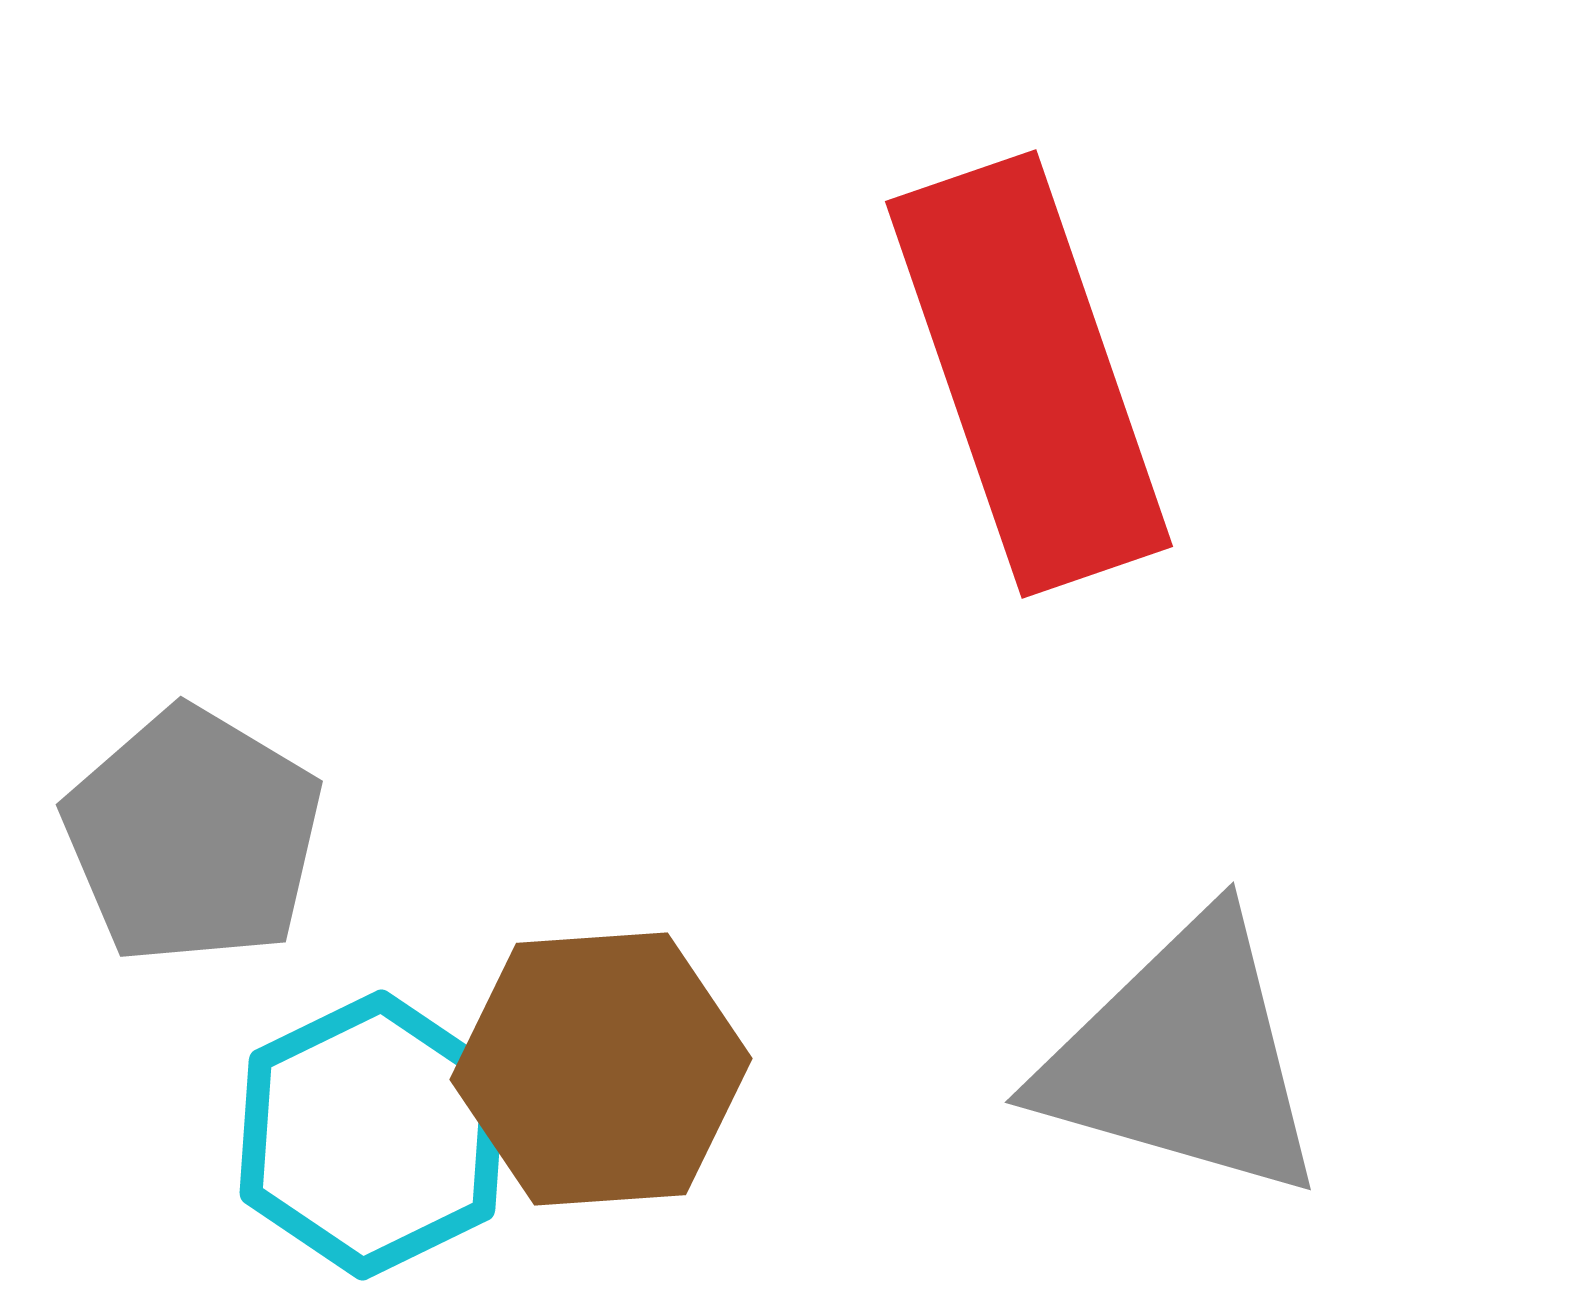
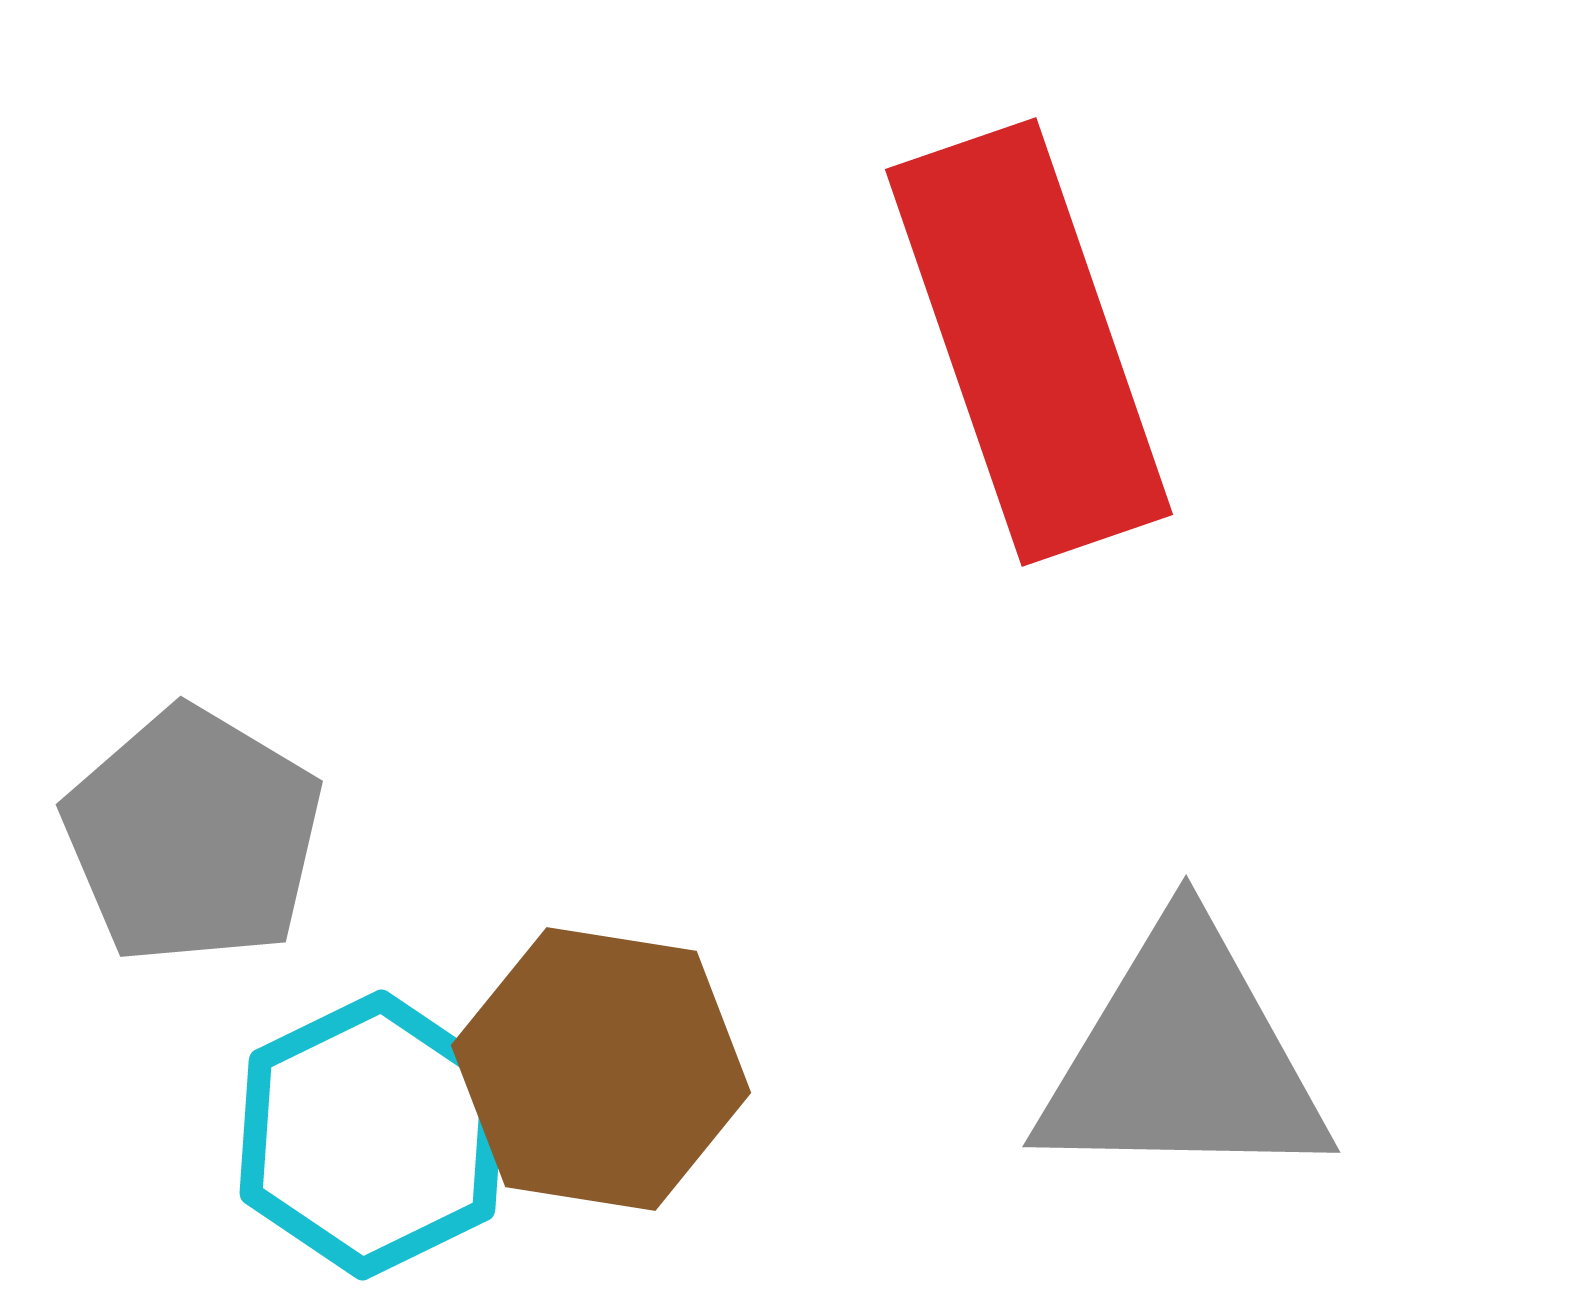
red rectangle: moved 32 px up
gray triangle: rotated 15 degrees counterclockwise
brown hexagon: rotated 13 degrees clockwise
